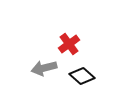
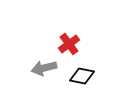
black diamond: rotated 30 degrees counterclockwise
